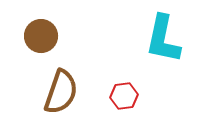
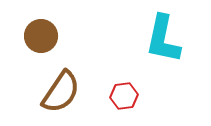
brown semicircle: rotated 15 degrees clockwise
